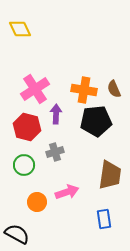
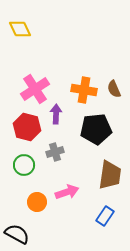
black pentagon: moved 8 px down
blue rectangle: moved 1 px right, 3 px up; rotated 42 degrees clockwise
